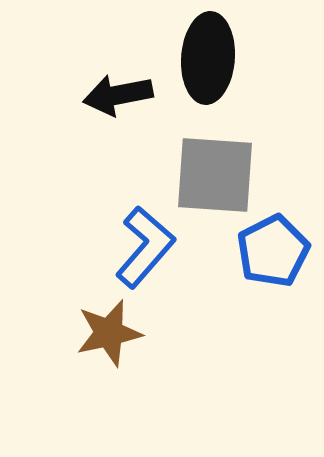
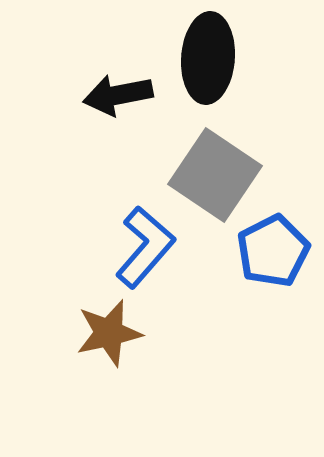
gray square: rotated 30 degrees clockwise
